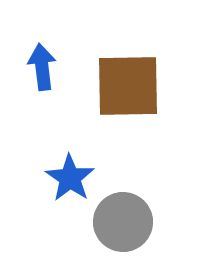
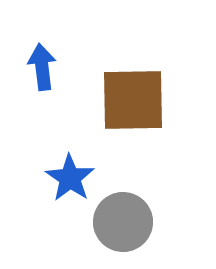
brown square: moved 5 px right, 14 px down
